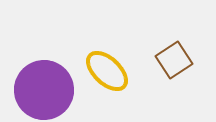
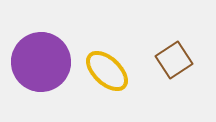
purple circle: moved 3 px left, 28 px up
